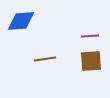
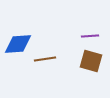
blue diamond: moved 3 px left, 23 px down
brown square: rotated 20 degrees clockwise
